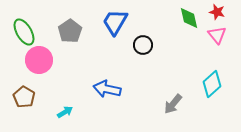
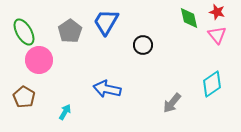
blue trapezoid: moved 9 px left
cyan diamond: rotated 8 degrees clockwise
gray arrow: moved 1 px left, 1 px up
cyan arrow: rotated 28 degrees counterclockwise
